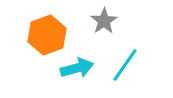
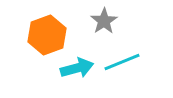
cyan line: moved 3 px left, 3 px up; rotated 33 degrees clockwise
